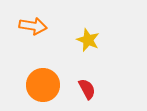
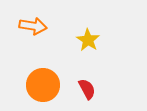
yellow star: rotated 10 degrees clockwise
